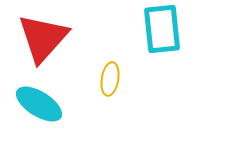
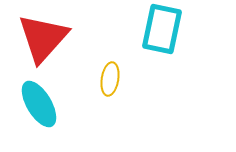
cyan rectangle: rotated 18 degrees clockwise
cyan ellipse: rotated 27 degrees clockwise
